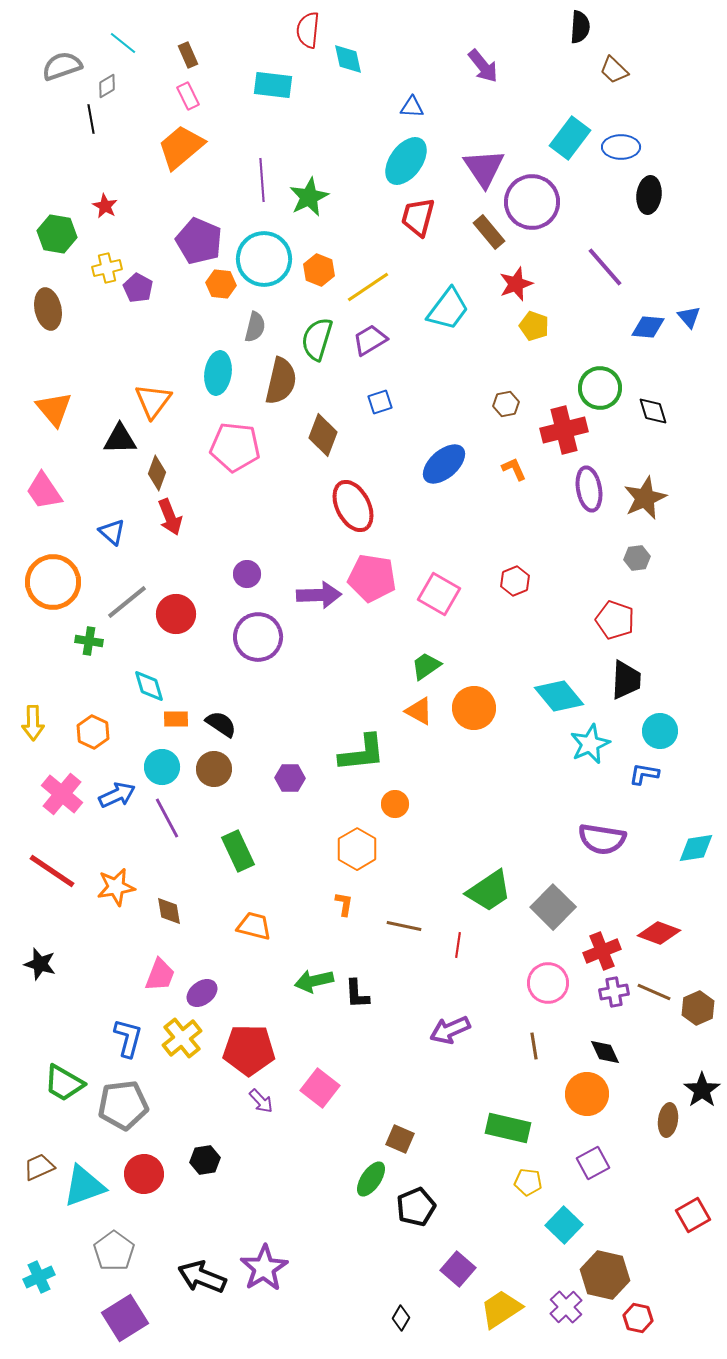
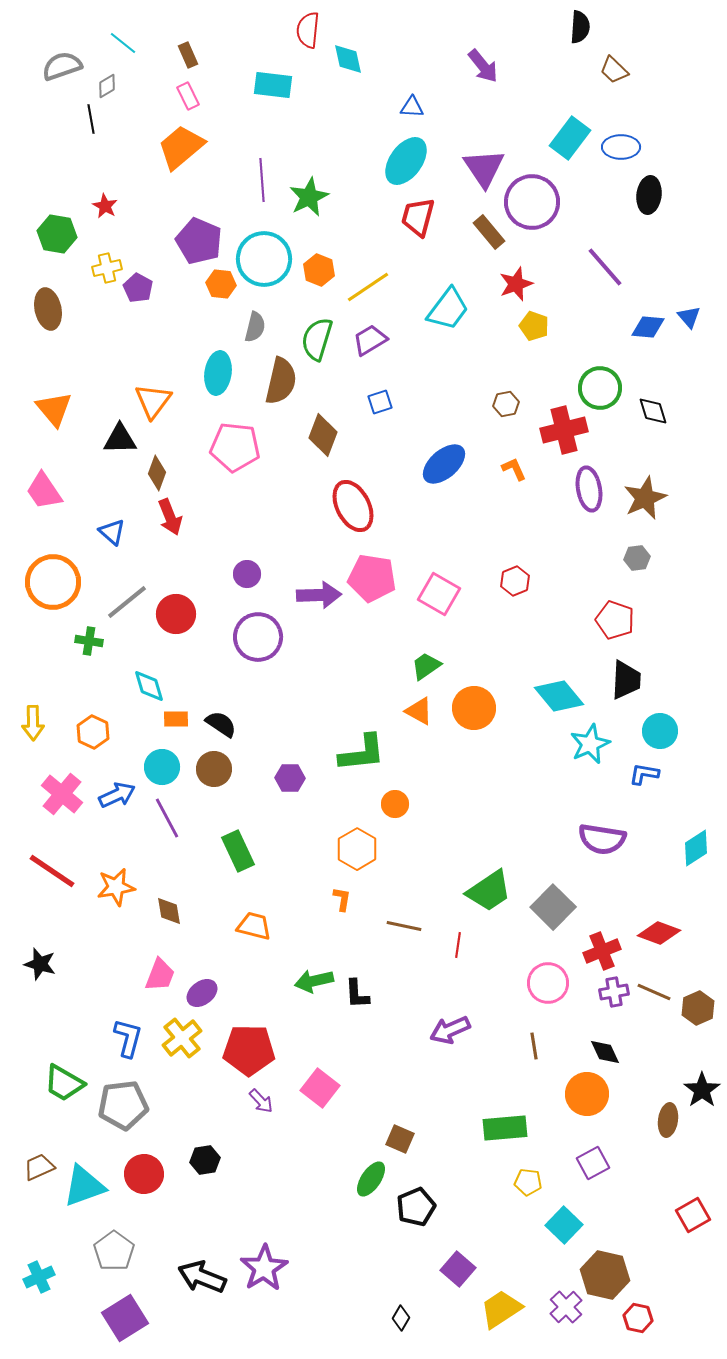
cyan diamond at (696, 848): rotated 24 degrees counterclockwise
orange L-shape at (344, 904): moved 2 px left, 5 px up
green rectangle at (508, 1128): moved 3 px left; rotated 18 degrees counterclockwise
